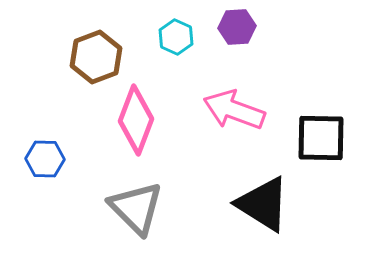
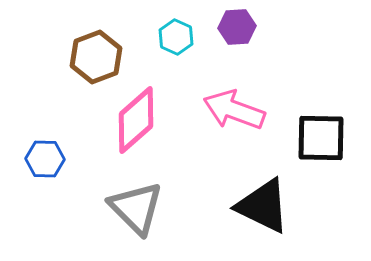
pink diamond: rotated 28 degrees clockwise
black triangle: moved 2 px down; rotated 6 degrees counterclockwise
